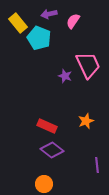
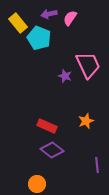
pink semicircle: moved 3 px left, 3 px up
orange circle: moved 7 px left
